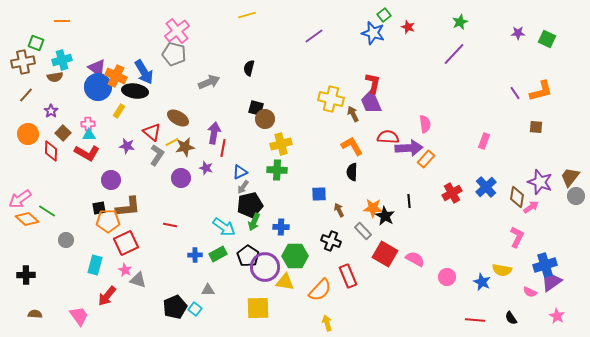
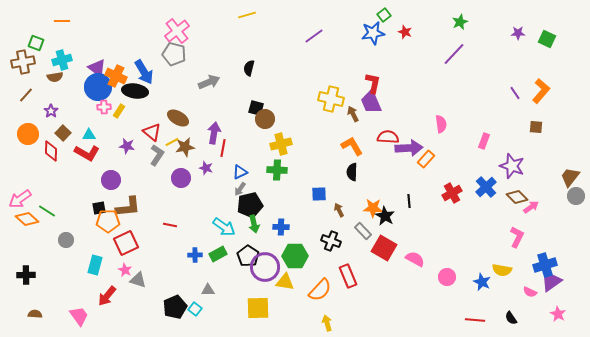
red star at (408, 27): moved 3 px left, 5 px down
blue star at (373, 33): rotated 25 degrees counterclockwise
orange L-shape at (541, 91): rotated 35 degrees counterclockwise
pink cross at (88, 124): moved 16 px right, 17 px up
pink semicircle at (425, 124): moved 16 px right
purple star at (540, 182): moved 28 px left, 16 px up
gray arrow at (243, 187): moved 3 px left, 2 px down
brown diamond at (517, 197): rotated 55 degrees counterclockwise
green arrow at (254, 222): moved 2 px down; rotated 36 degrees counterclockwise
red square at (385, 254): moved 1 px left, 6 px up
pink star at (557, 316): moved 1 px right, 2 px up
